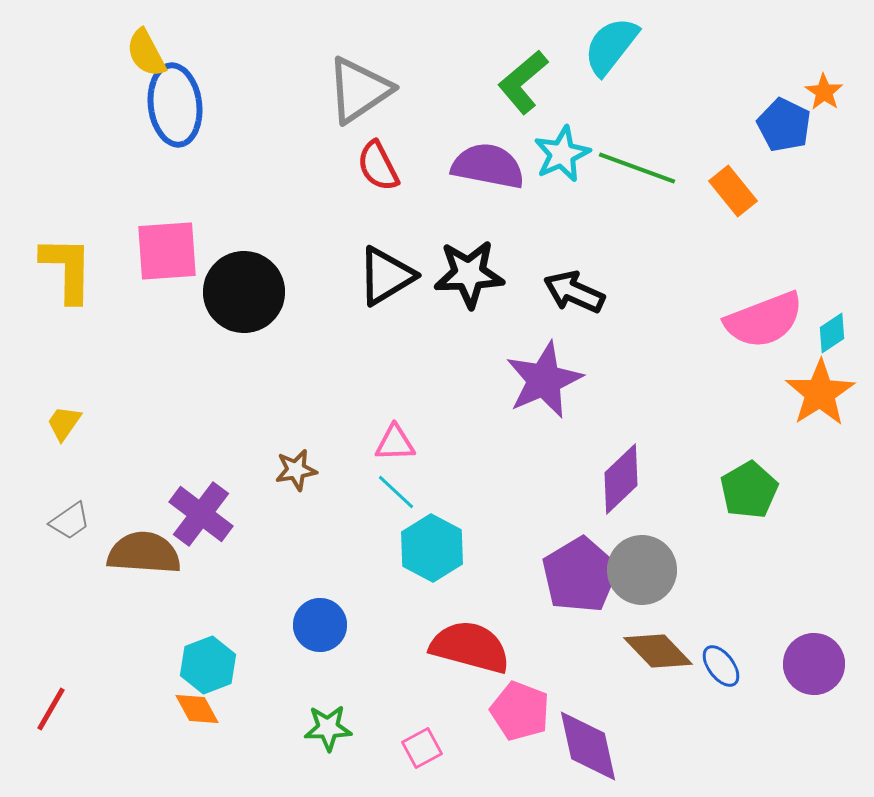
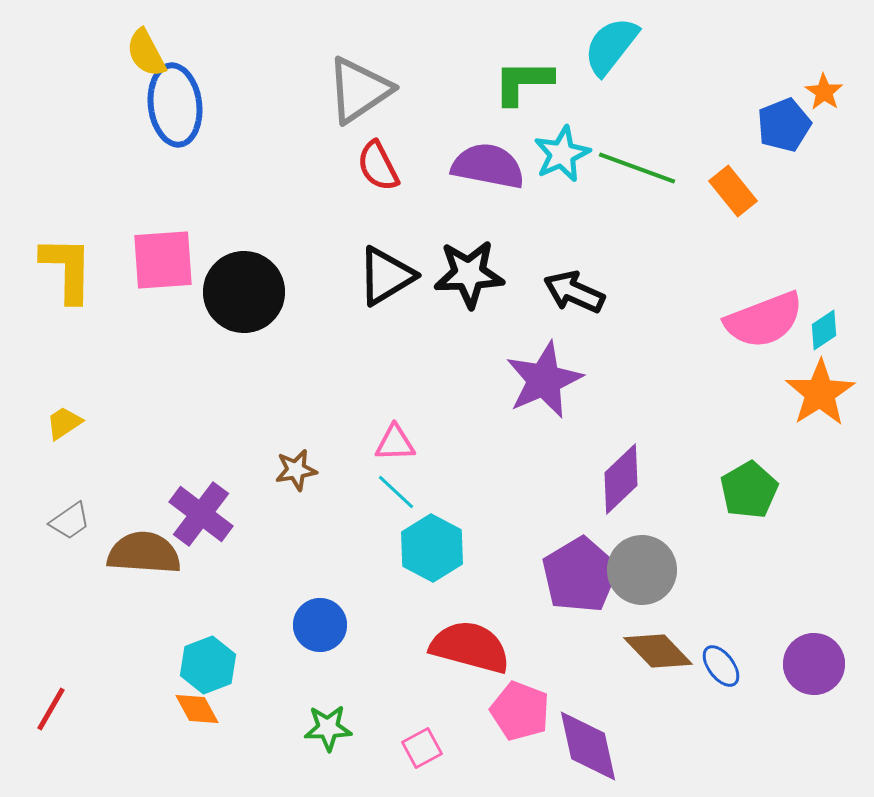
green L-shape at (523, 82): rotated 40 degrees clockwise
blue pentagon at (784, 125): rotated 24 degrees clockwise
pink square at (167, 251): moved 4 px left, 9 px down
cyan diamond at (832, 333): moved 8 px left, 3 px up
yellow trapezoid at (64, 423): rotated 21 degrees clockwise
